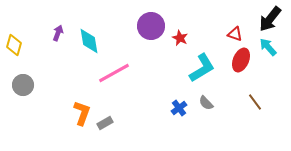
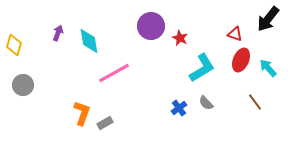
black arrow: moved 2 px left
cyan arrow: moved 21 px down
